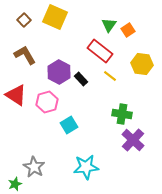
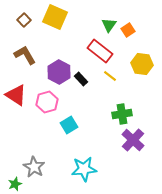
green cross: rotated 18 degrees counterclockwise
cyan star: moved 2 px left, 2 px down
